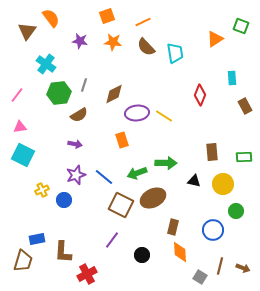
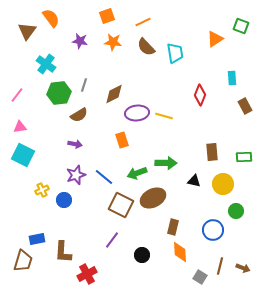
yellow line at (164, 116): rotated 18 degrees counterclockwise
